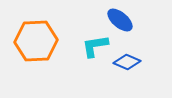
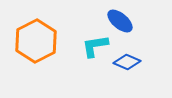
blue ellipse: moved 1 px down
orange hexagon: rotated 24 degrees counterclockwise
